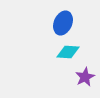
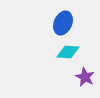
purple star: rotated 18 degrees counterclockwise
